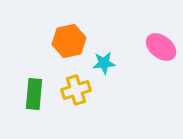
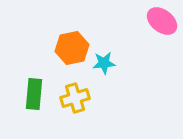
orange hexagon: moved 3 px right, 7 px down
pink ellipse: moved 1 px right, 26 px up
yellow cross: moved 1 px left, 8 px down
